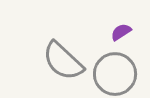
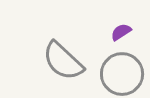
gray circle: moved 7 px right
